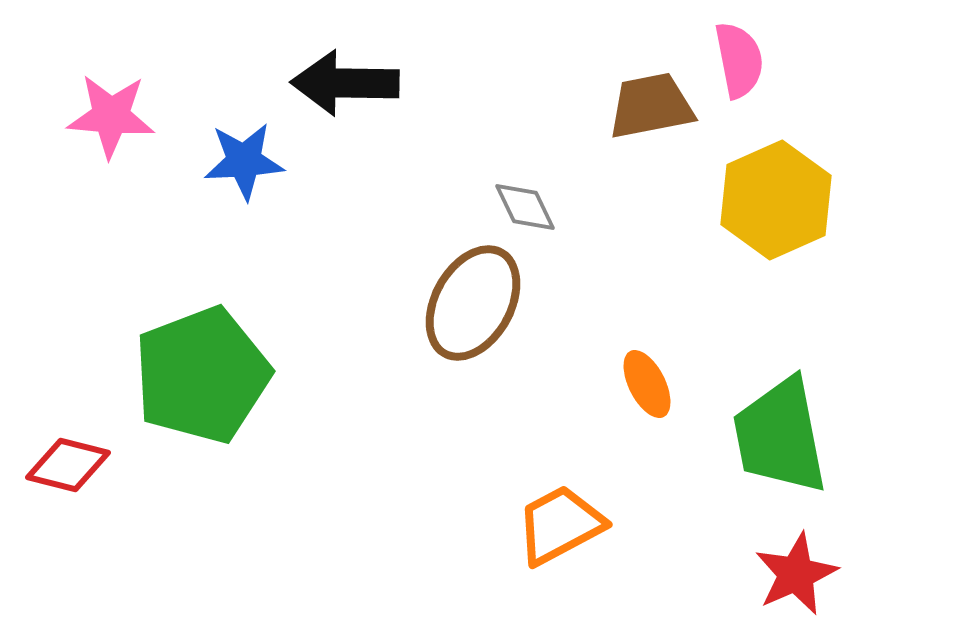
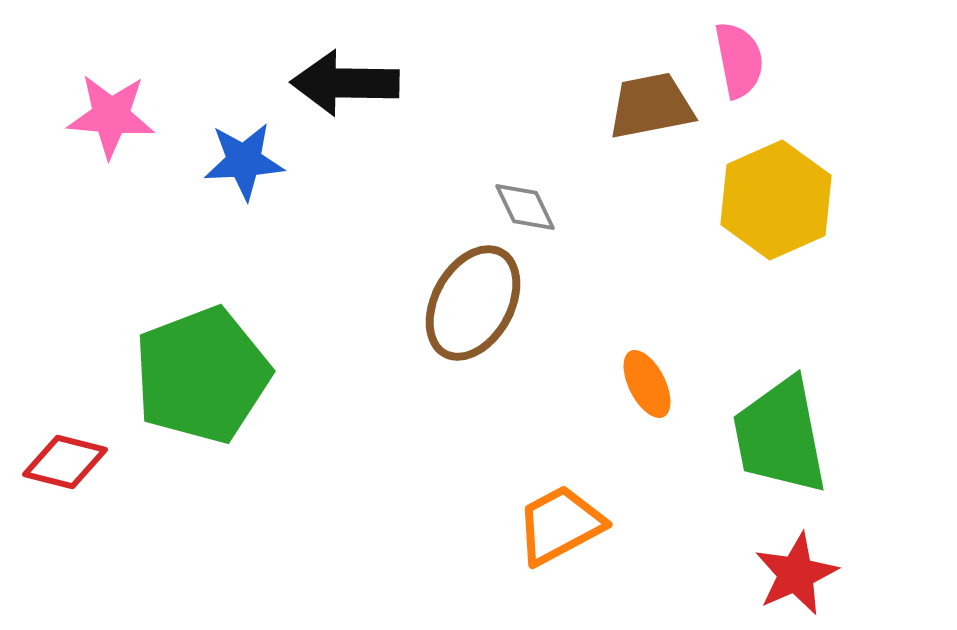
red diamond: moved 3 px left, 3 px up
